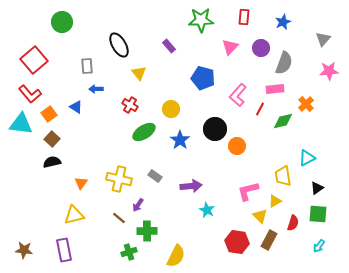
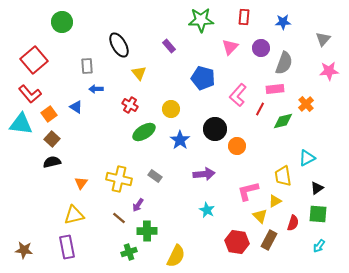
blue star at (283, 22): rotated 21 degrees clockwise
purple arrow at (191, 186): moved 13 px right, 12 px up
purple rectangle at (64, 250): moved 3 px right, 3 px up
